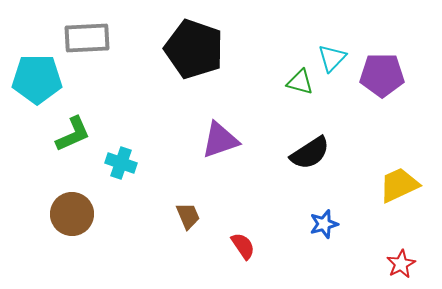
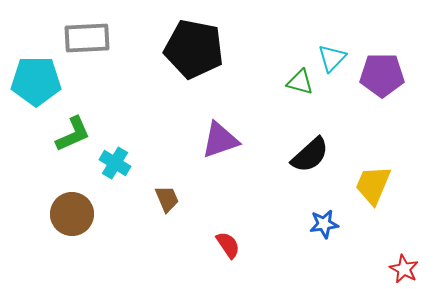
black pentagon: rotated 8 degrees counterclockwise
cyan pentagon: moved 1 px left, 2 px down
black semicircle: moved 2 px down; rotated 9 degrees counterclockwise
cyan cross: moved 6 px left; rotated 12 degrees clockwise
yellow trapezoid: moved 26 px left; rotated 42 degrees counterclockwise
brown trapezoid: moved 21 px left, 17 px up
blue star: rotated 8 degrees clockwise
red semicircle: moved 15 px left, 1 px up
red star: moved 3 px right, 5 px down; rotated 16 degrees counterclockwise
